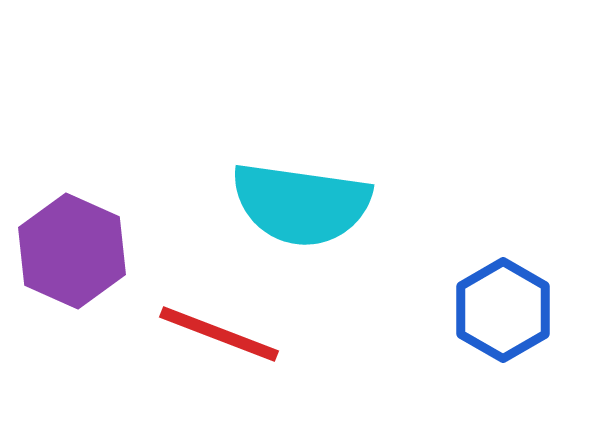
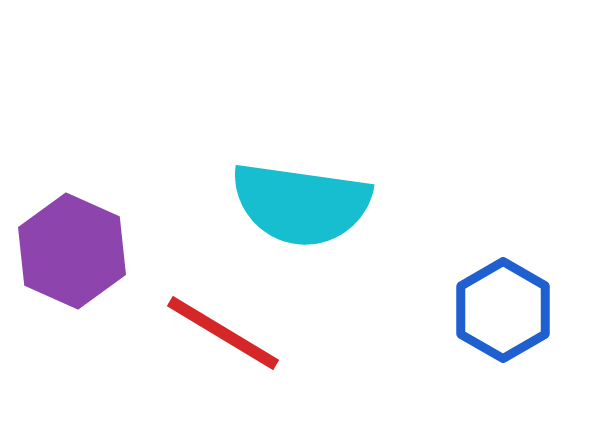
red line: moved 4 px right, 1 px up; rotated 10 degrees clockwise
